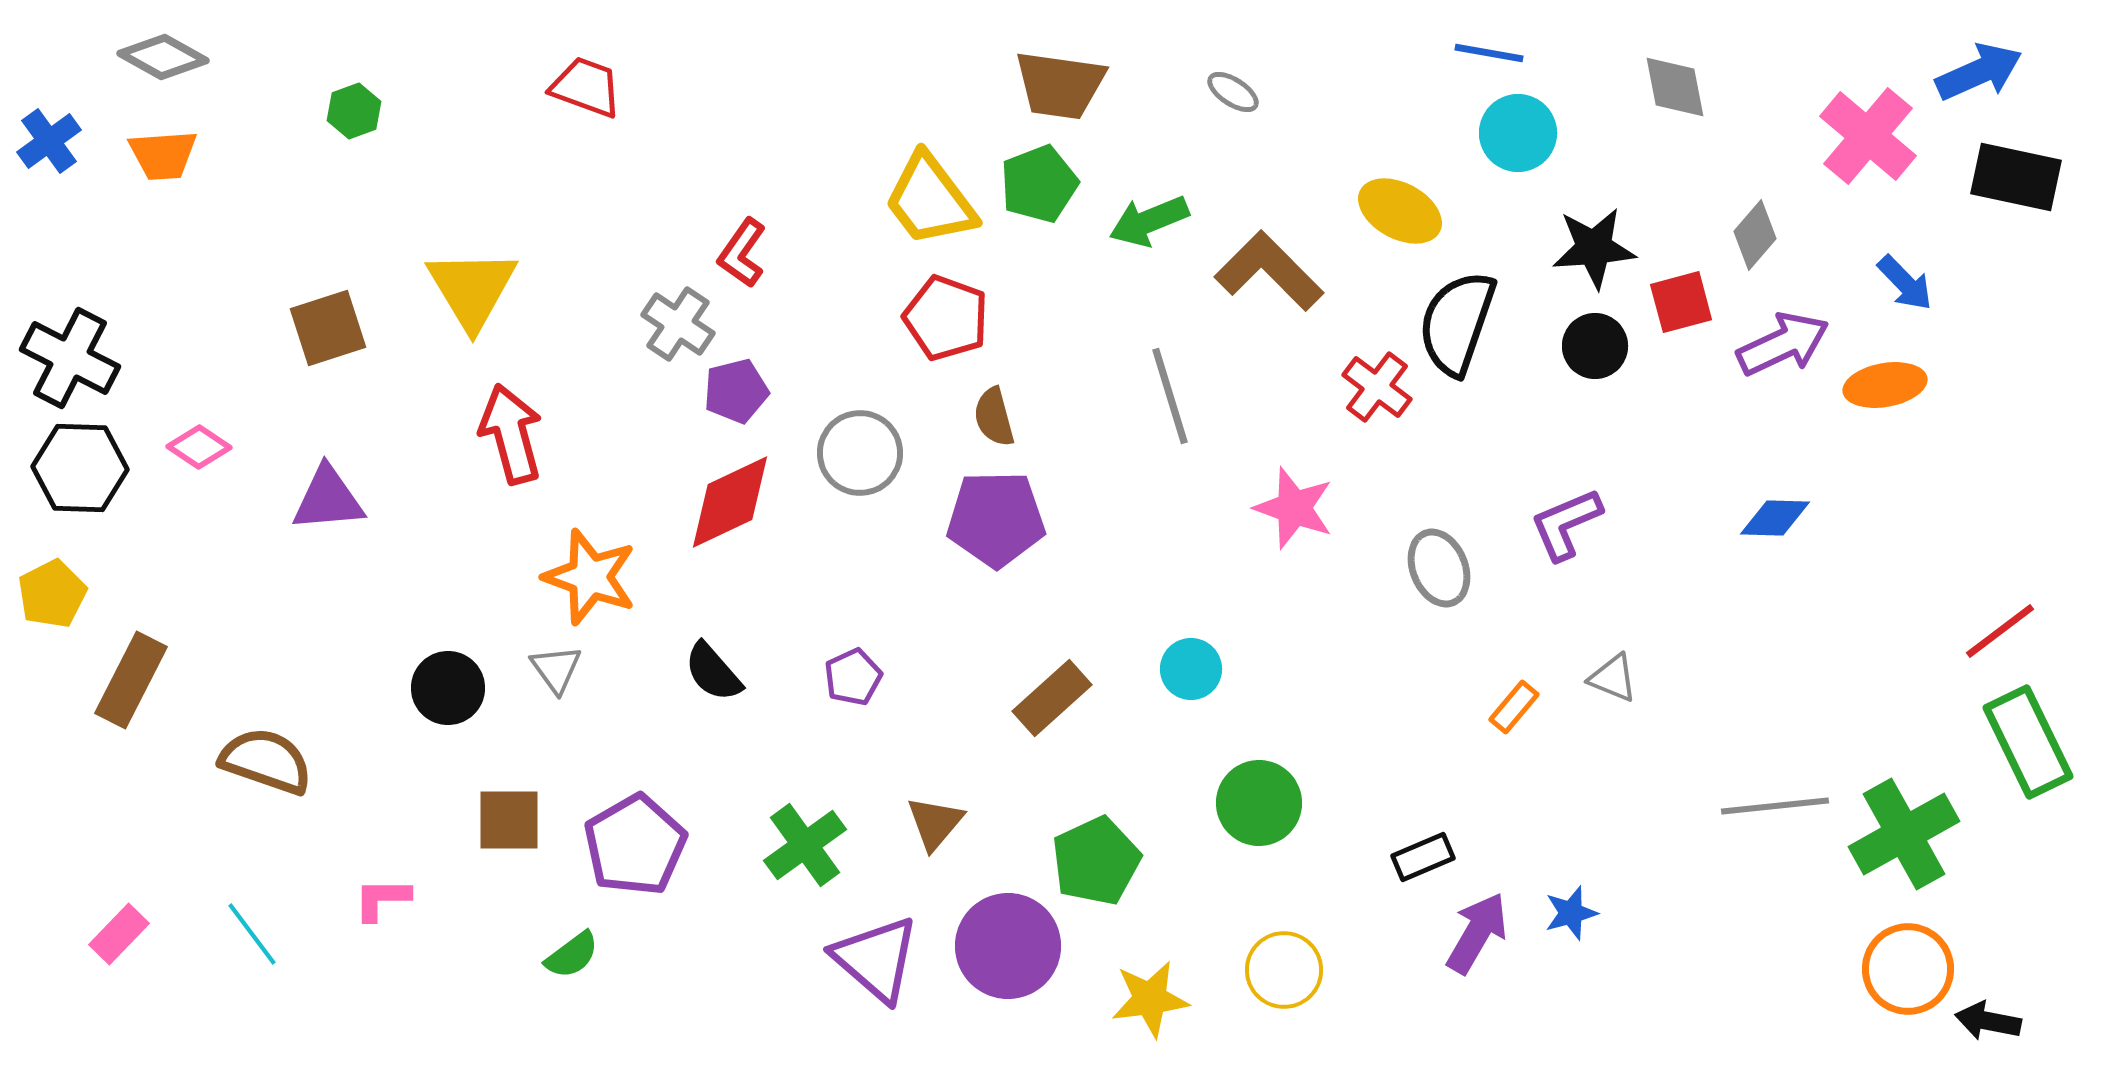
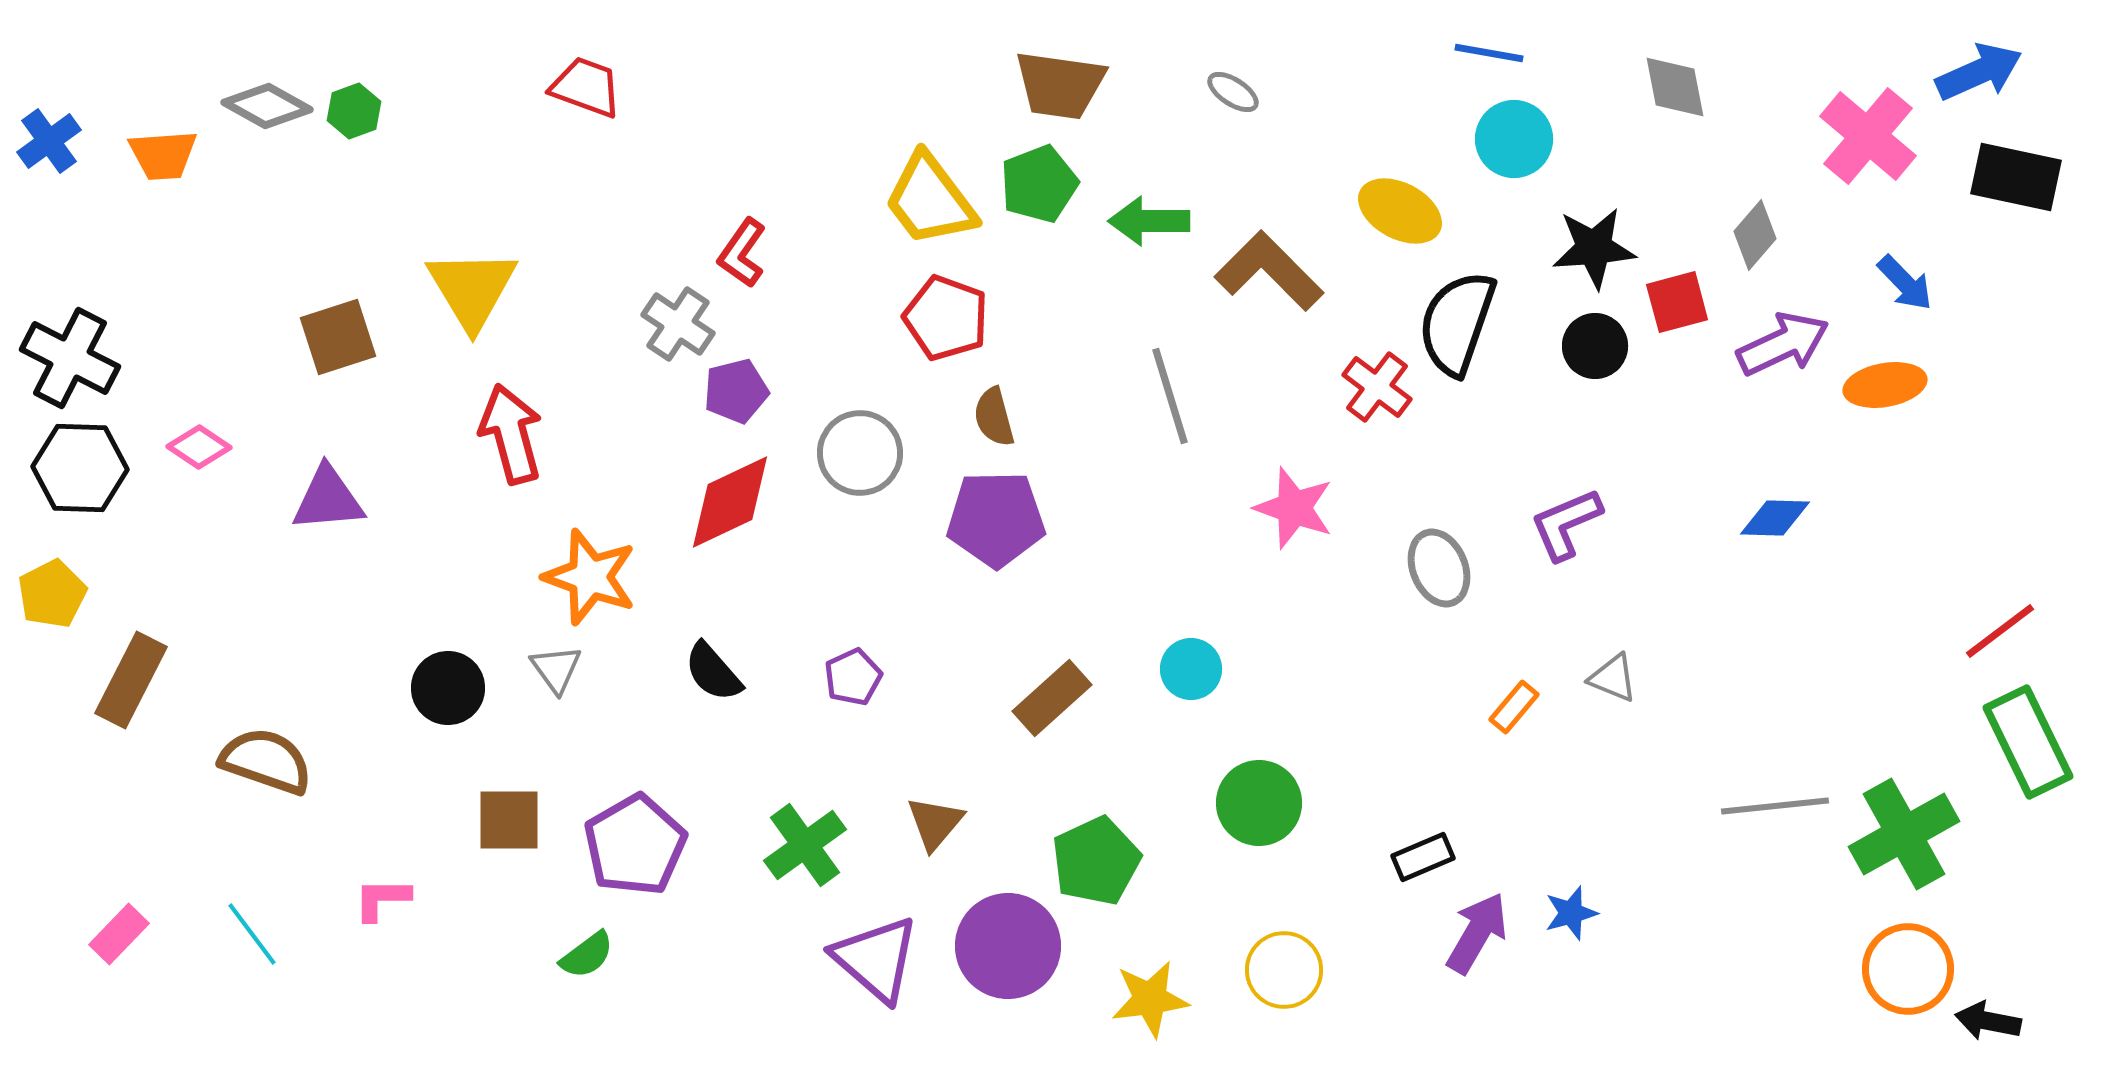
gray diamond at (163, 57): moved 104 px right, 49 px down
cyan circle at (1518, 133): moved 4 px left, 6 px down
green arrow at (1149, 221): rotated 22 degrees clockwise
red square at (1681, 302): moved 4 px left
brown square at (328, 328): moved 10 px right, 9 px down
green semicircle at (572, 955): moved 15 px right
